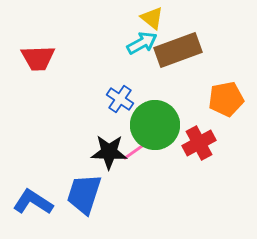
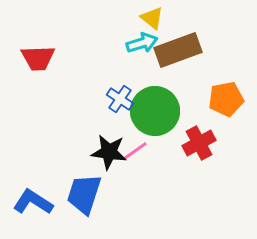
cyan arrow: rotated 12 degrees clockwise
green circle: moved 14 px up
black star: rotated 6 degrees clockwise
